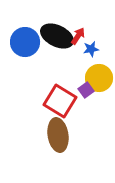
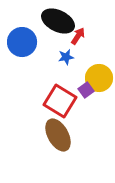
black ellipse: moved 1 px right, 15 px up
blue circle: moved 3 px left
blue star: moved 25 px left, 8 px down
brown ellipse: rotated 20 degrees counterclockwise
